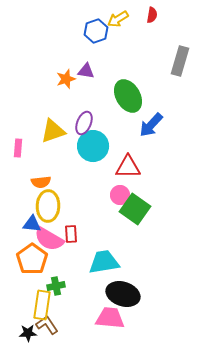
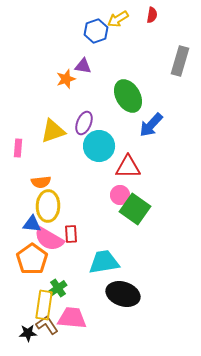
purple triangle: moved 3 px left, 5 px up
cyan circle: moved 6 px right
green cross: moved 2 px right, 2 px down; rotated 24 degrees counterclockwise
yellow rectangle: moved 2 px right
pink trapezoid: moved 38 px left
